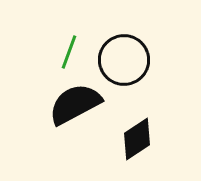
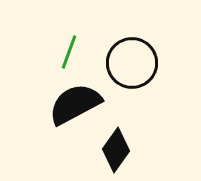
black circle: moved 8 px right, 3 px down
black diamond: moved 21 px left, 11 px down; rotated 21 degrees counterclockwise
